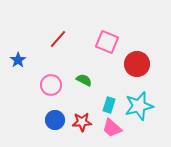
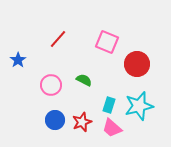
red star: rotated 18 degrees counterclockwise
